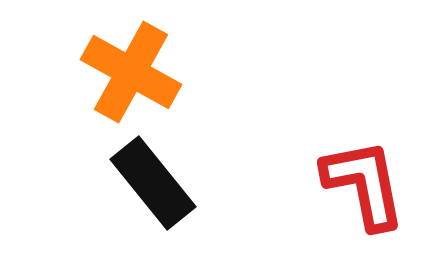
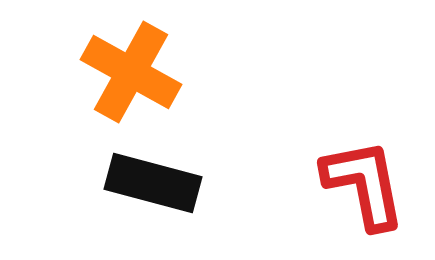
black rectangle: rotated 36 degrees counterclockwise
